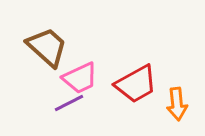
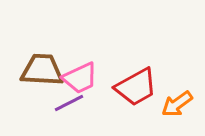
brown trapezoid: moved 5 px left, 23 px down; rotated 39 degrees counterclockwise
red trapezoid: moved 3 px down
orange arrow: rotated 60 degrees clockwise
